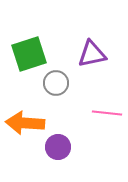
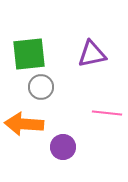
green square: rotated 12 degrees clockwise
gray circle: moved 15 px left, 4 px down
orange arrow: moved 1 px left, 1 px down
purple circle: moved 5 px right
